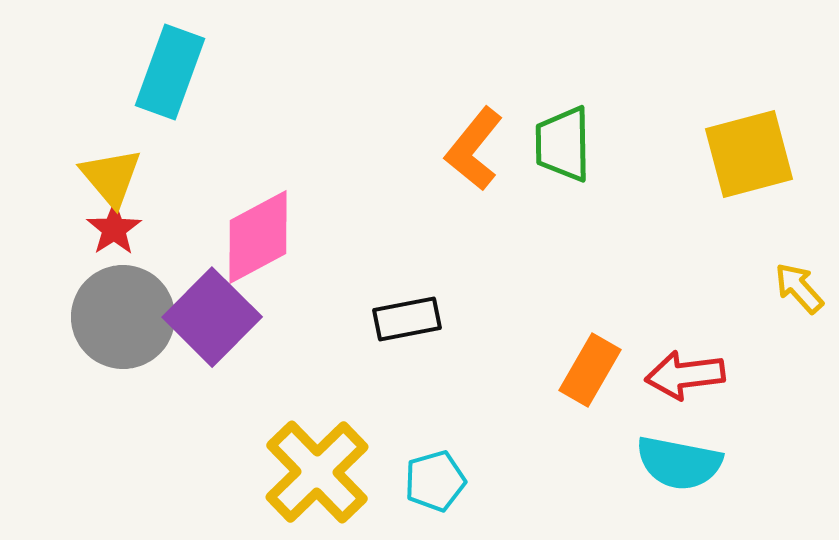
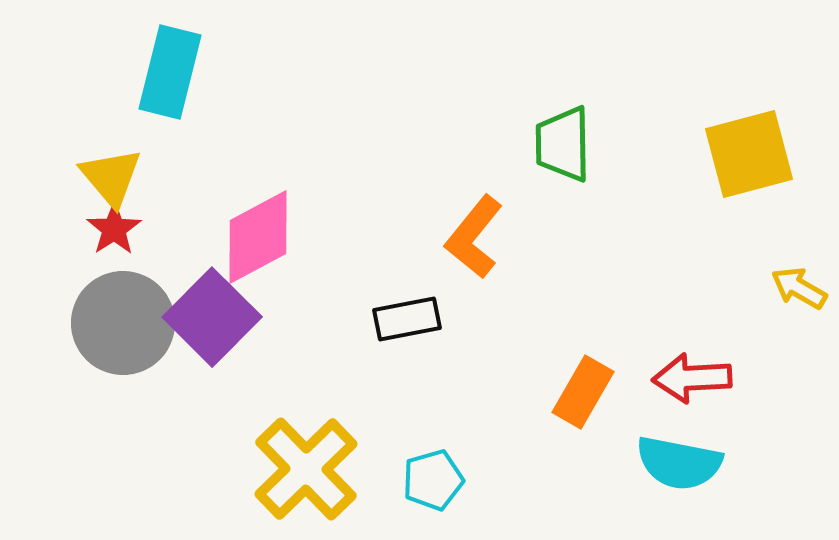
cyan rectangle: rotated 6 degrees counterclockwise
orange L-shape: moved 88 px down
yellow arrow: rotated 18 degrees counterclockwise
gray circle: moved 6 px down
orange rectangle: moved 7 px left, 22 px down
red arrow: moved 7 px right, 3 px down; rotated 4 degrees clockwise
yellow cross: moved 11 px left, 3 px up
cyan pentagon: moved 2 px left, 1 px up
